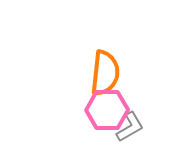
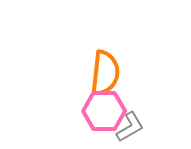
pink hexagon: moved 3 px left, 1 px down
